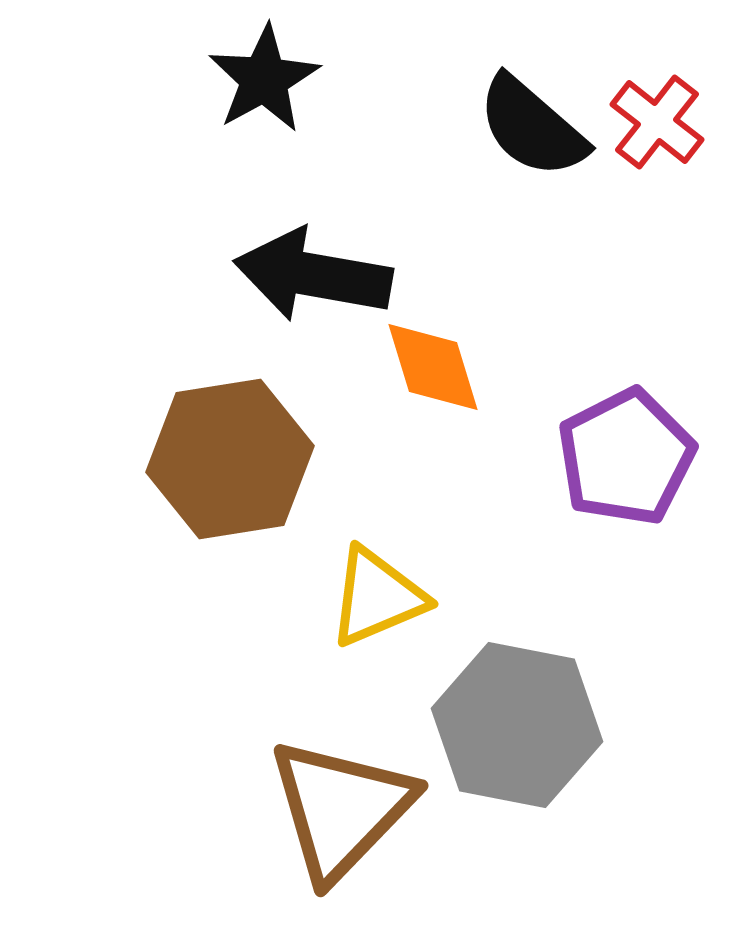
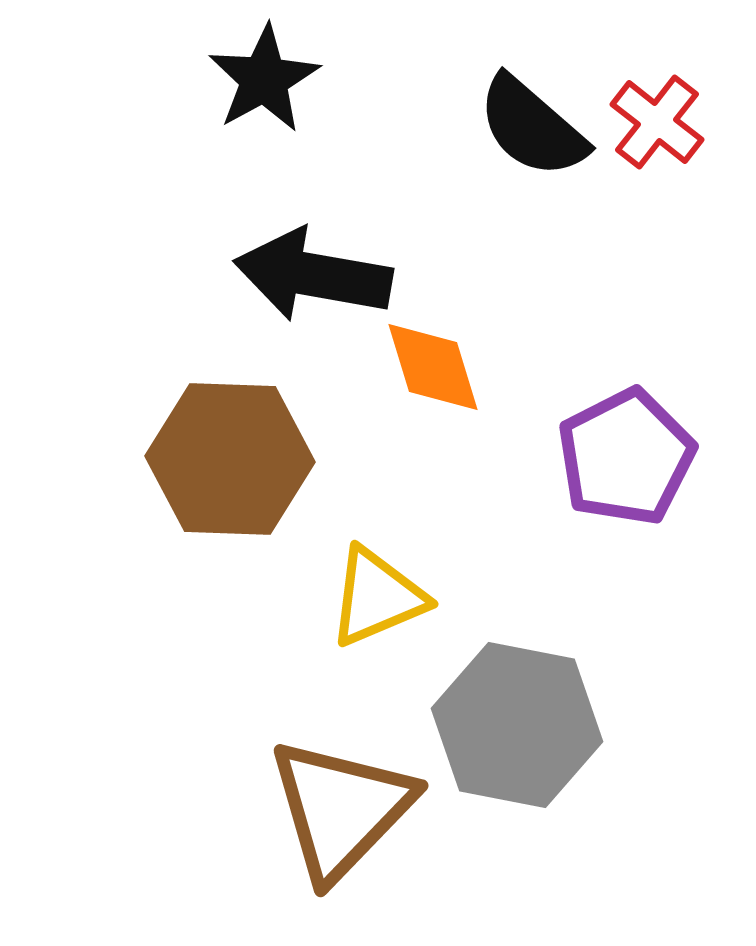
brown hexagon: rotated 11 degrees clockwise
